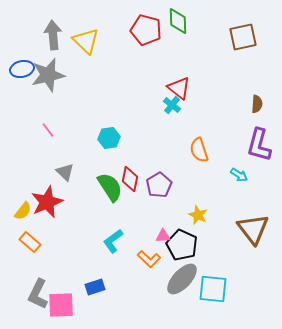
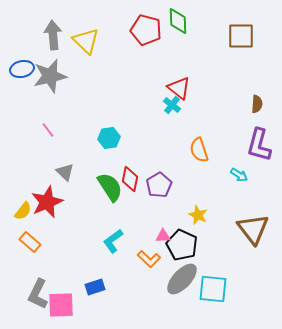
brown square: moved 2 px left, 1 px up; rotated 12 degrees clockwise
gray star: moved 2 px right, 1 px down
